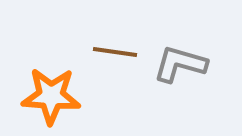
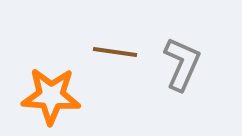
gray L-shape: moved 2 px right; rotated 98 degrees clockwise
